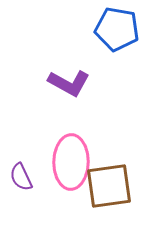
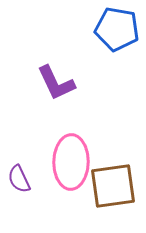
purple L-shape: moved 13 px left; rotated 36 degrees clockwise
purple semicircle: moved 2 px left, 2 px down
brown square: moved 4 px right
